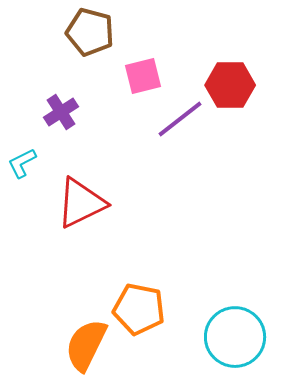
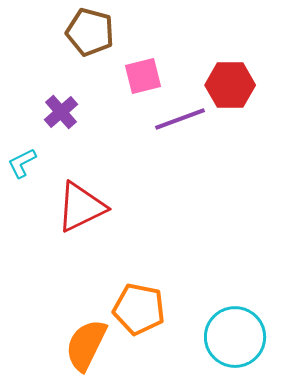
purple cross: rotated 8 degrees counterclockwise
purple line: rotated 18 degrees clockwise
red triangle: moved 4 px down
